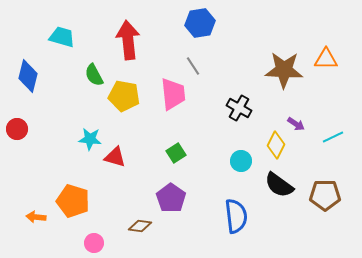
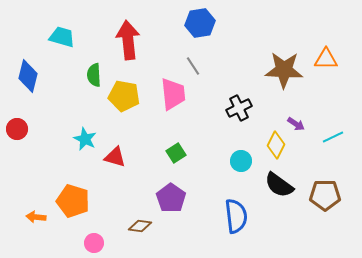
green semicircle: rotated 25 degrees clockwise
black cross: rotated 35 degrees clockwise
cyan star: moved 5 px left; rotated 20 degrees clockwise
